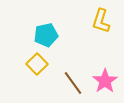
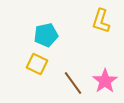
yellow square: rotated 20 degrees counterclockwise
